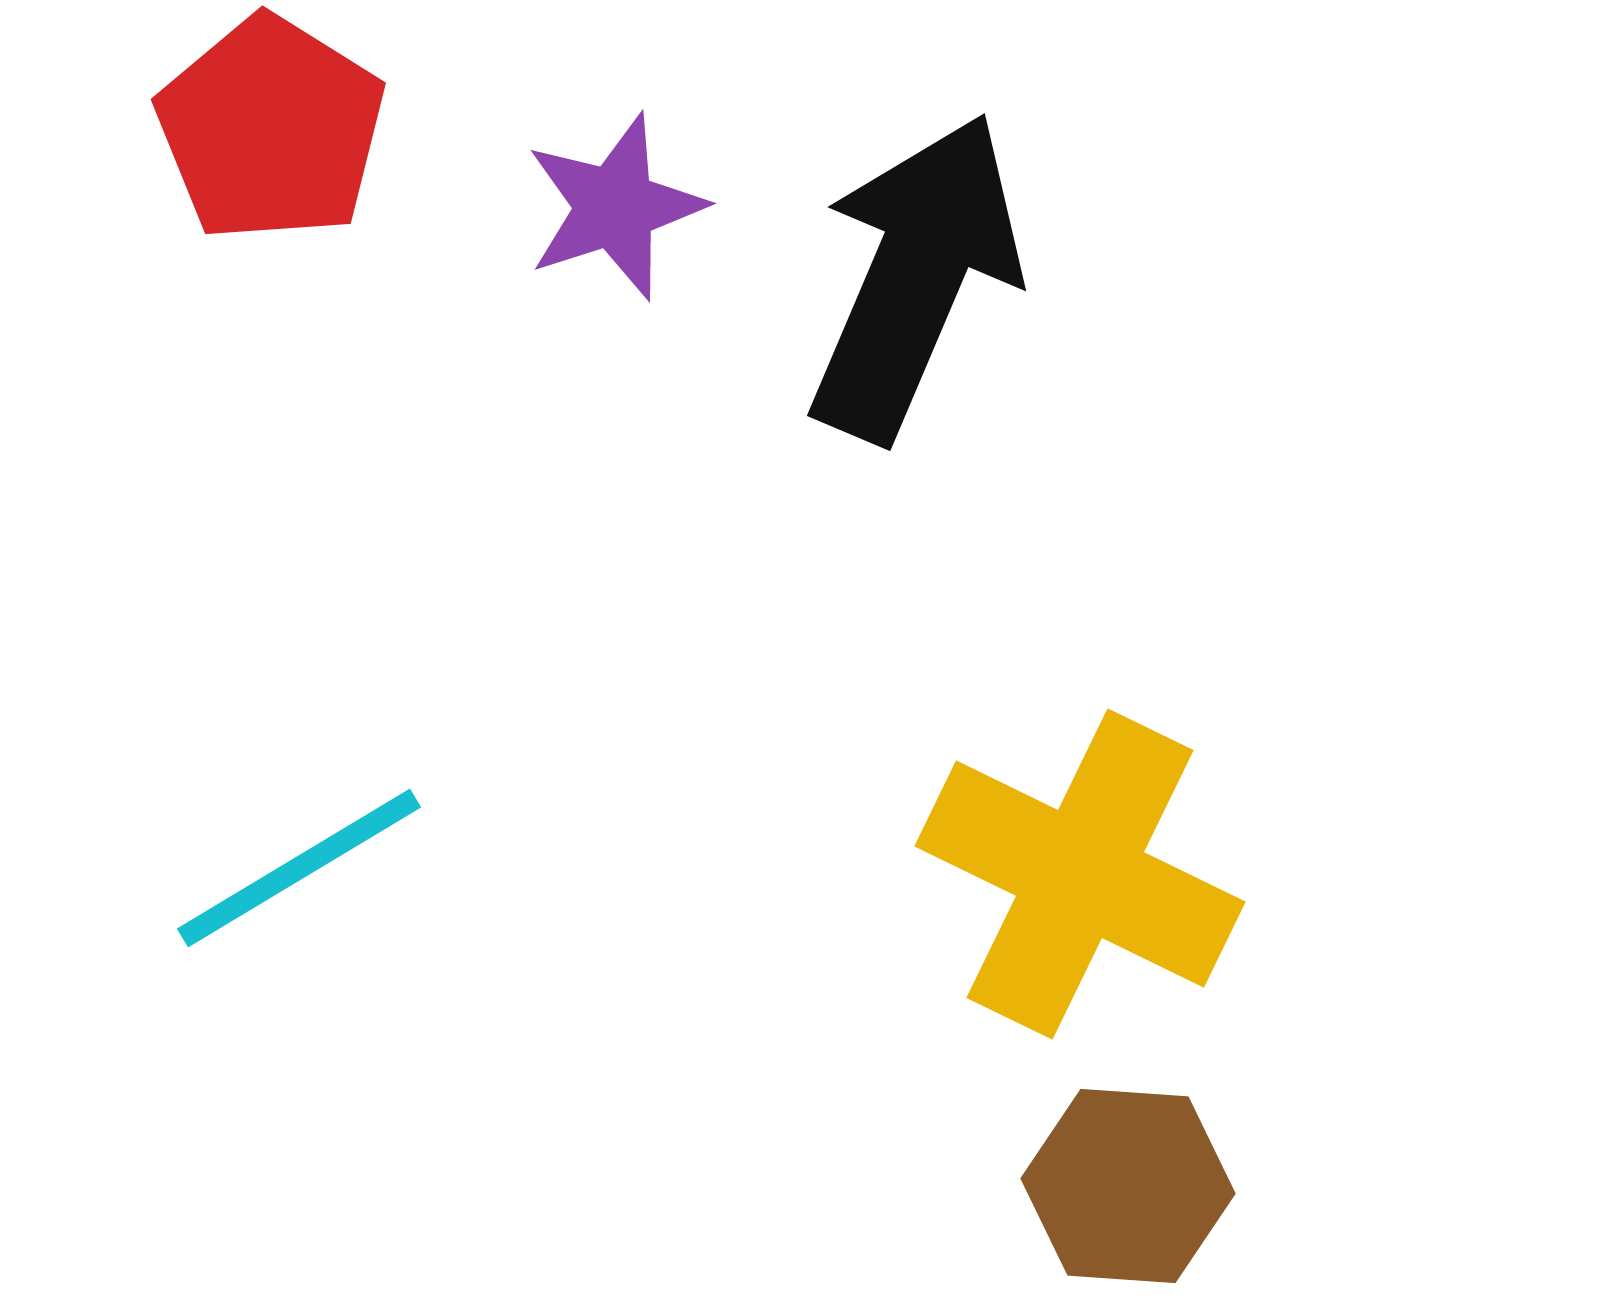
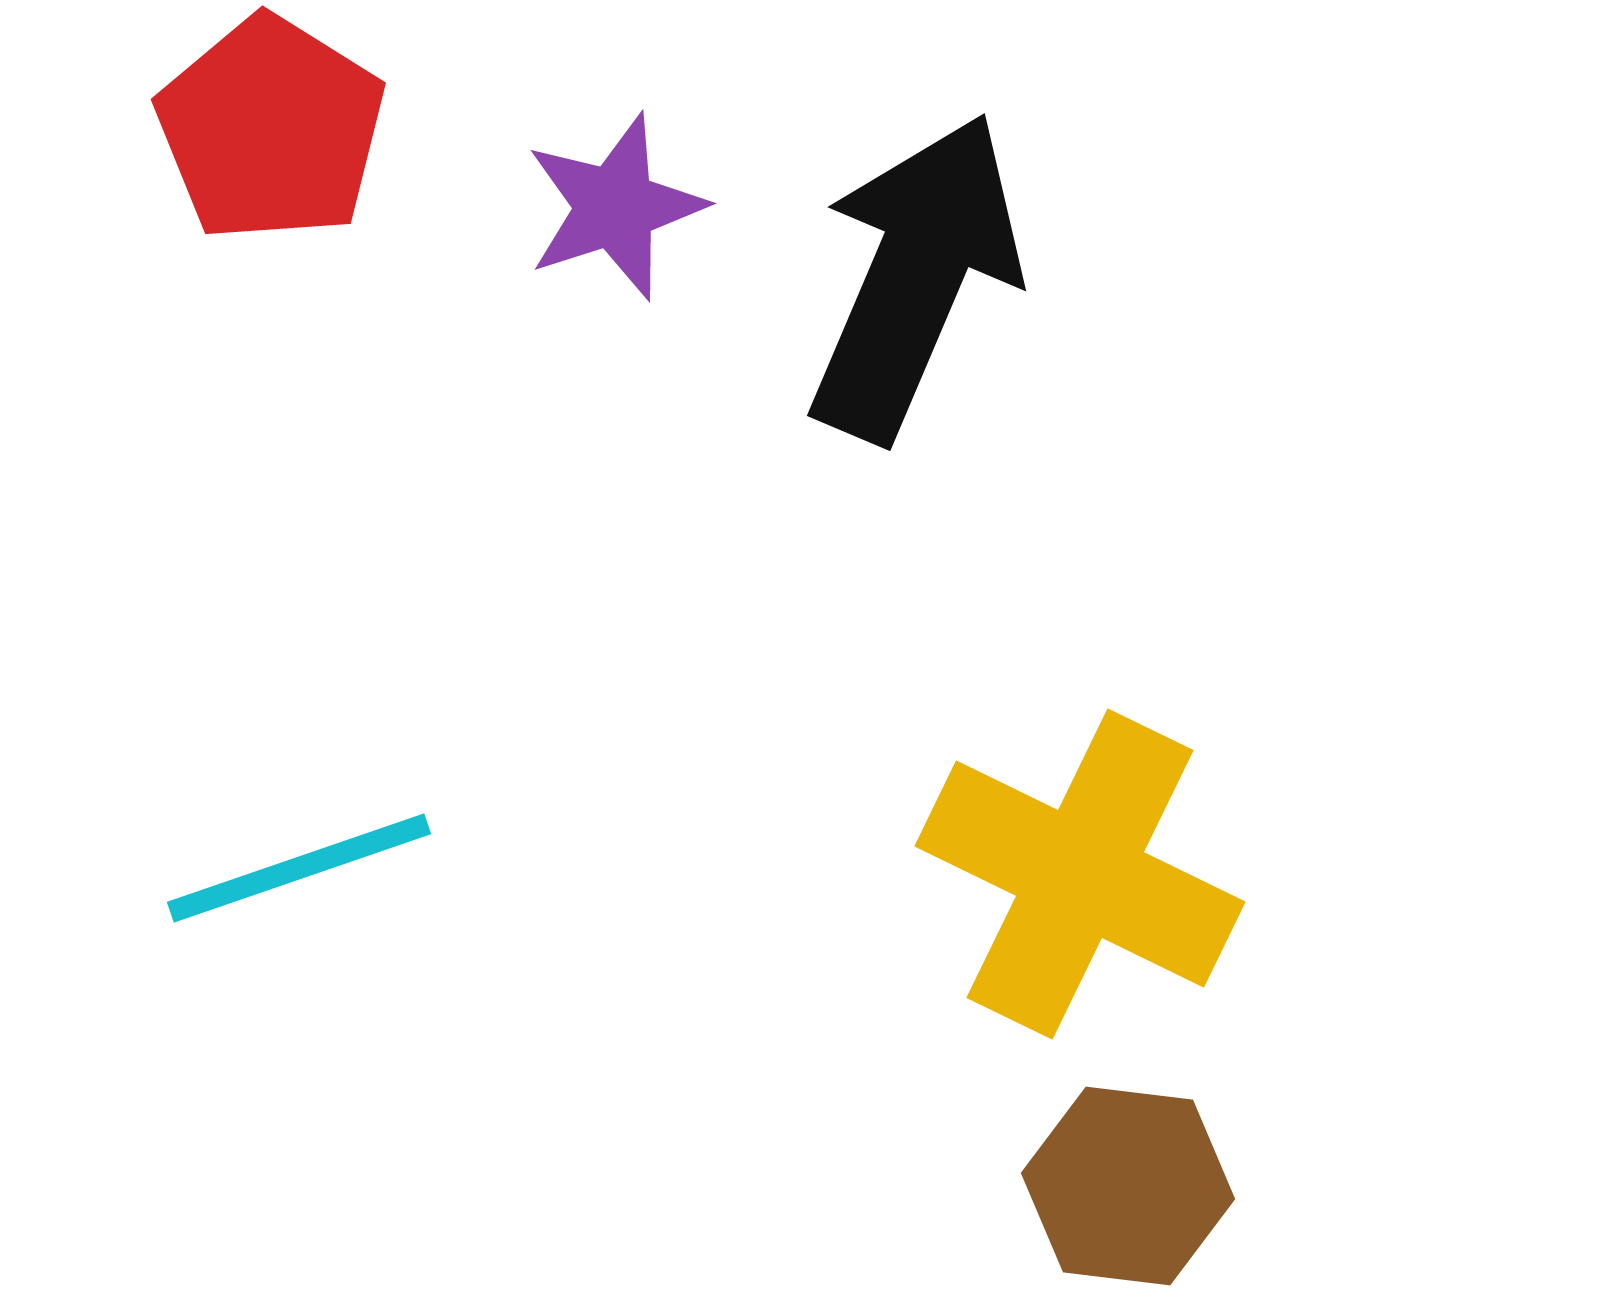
cyan line: rotated 12 degrees clockwise
brown hexagon: rotated 3 degrees clockwise
